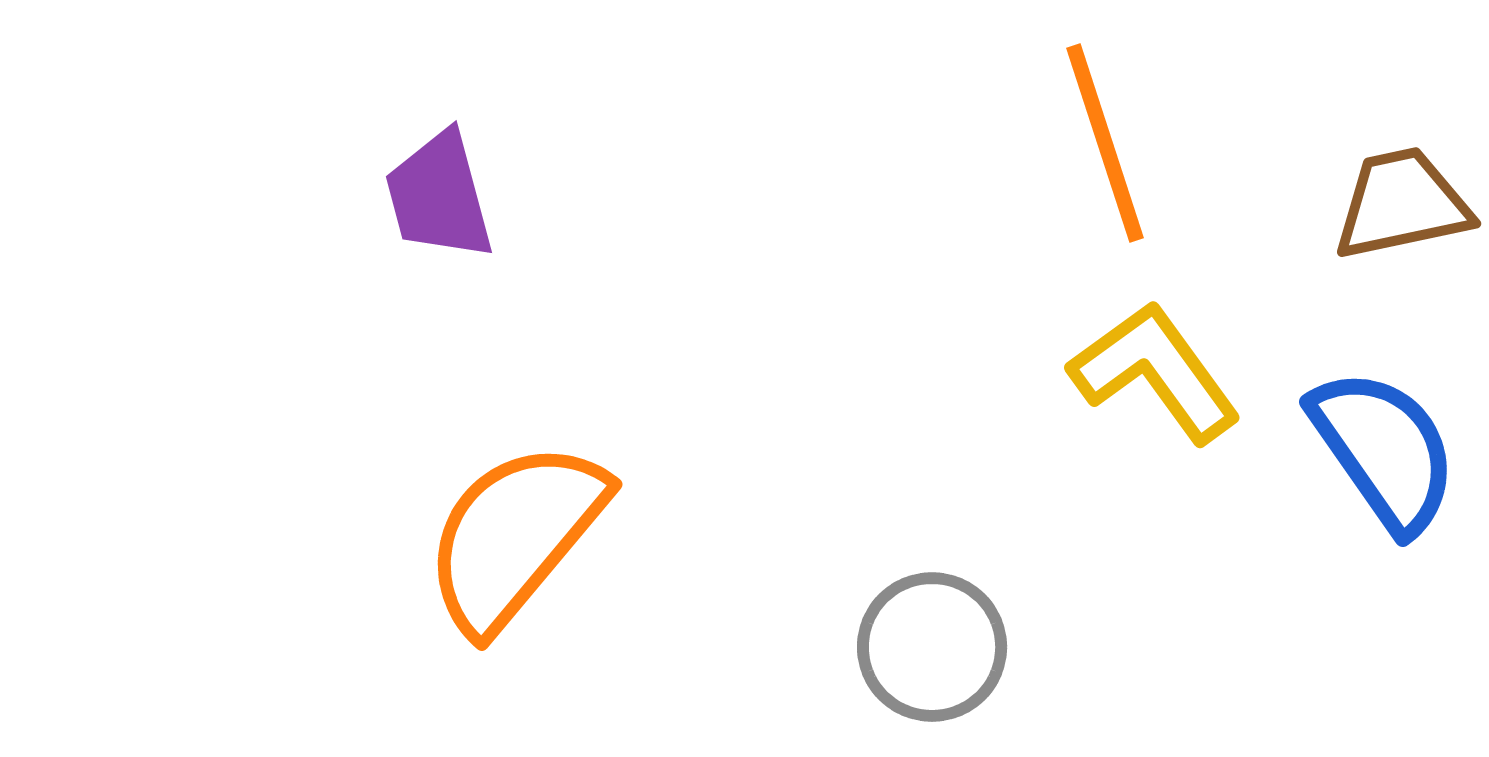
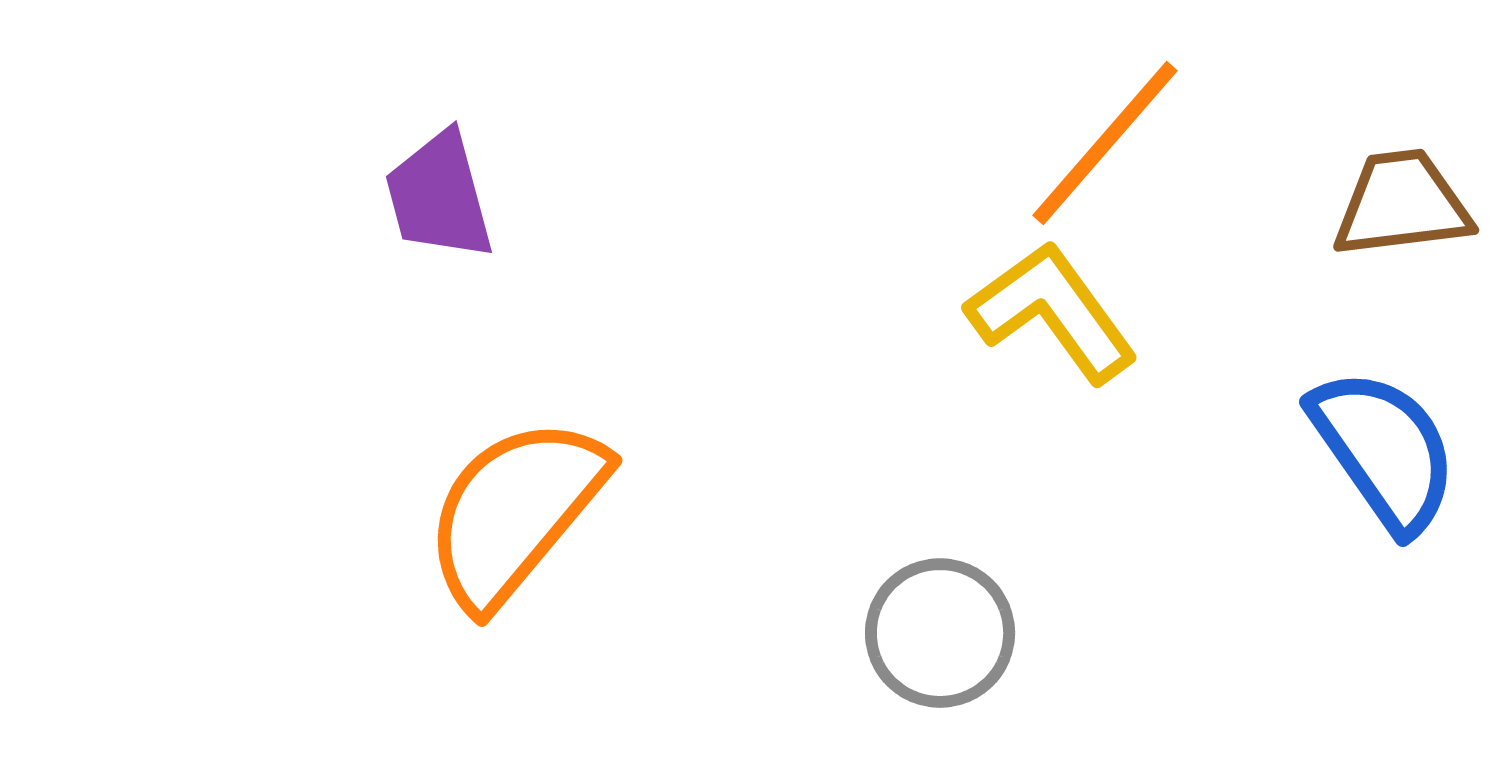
orange line: rotated 59 degrees clockwise
brown trapezoid: rotated 5 degrees clockwise
yellow L-shape: moved 103 px left, 60 px up
orange semicircle: moved 24 px up
gray circle: moved 8 px right, 14 px up
